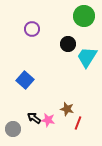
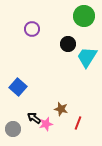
blue square: moved 7 px left, 7 px down
brown star: moved 6 px left
pink star: moved 2 px left, 4 px down; rotated 24 degrees counterclockwise
